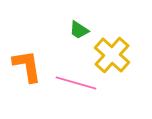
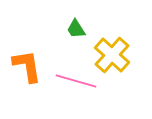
green trapezoid: moved 3 px left, 1 px up; rotated 25 degrees clockwise
pink line: moved 2 px up
